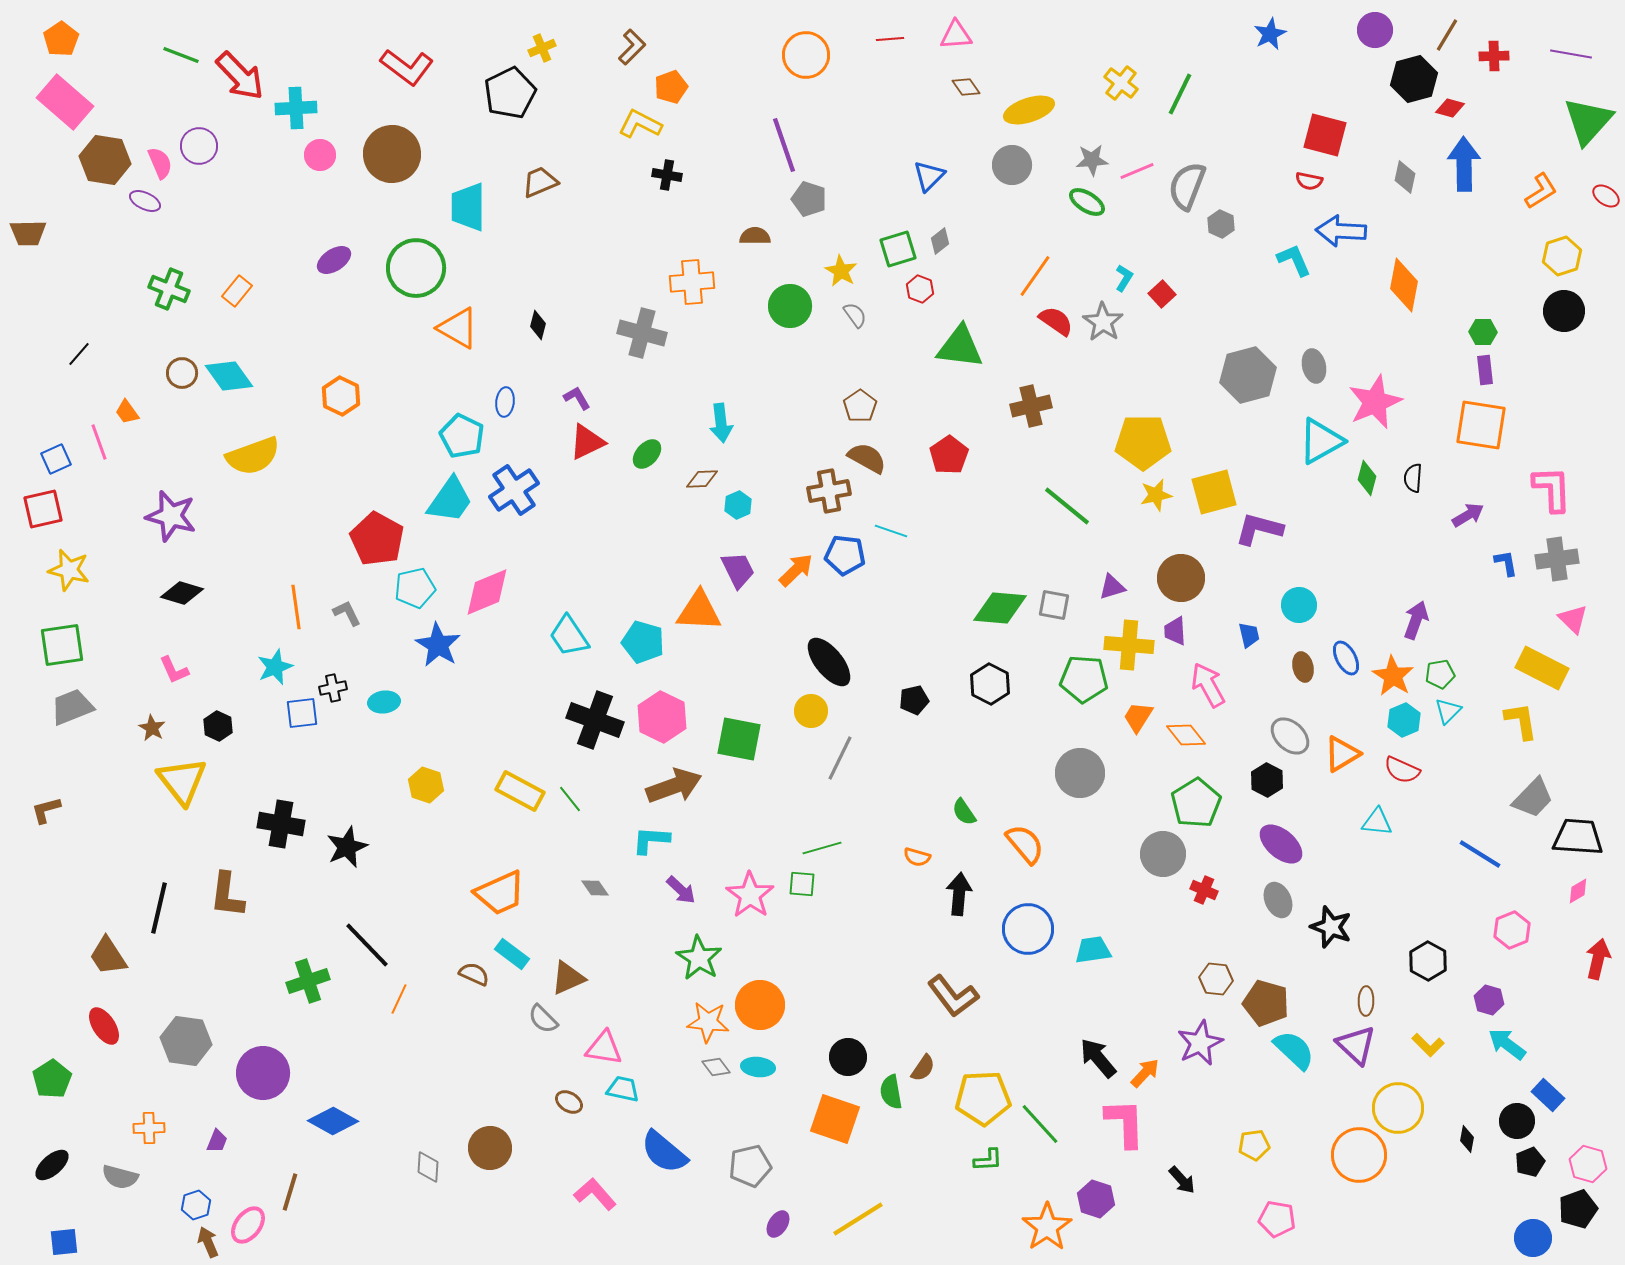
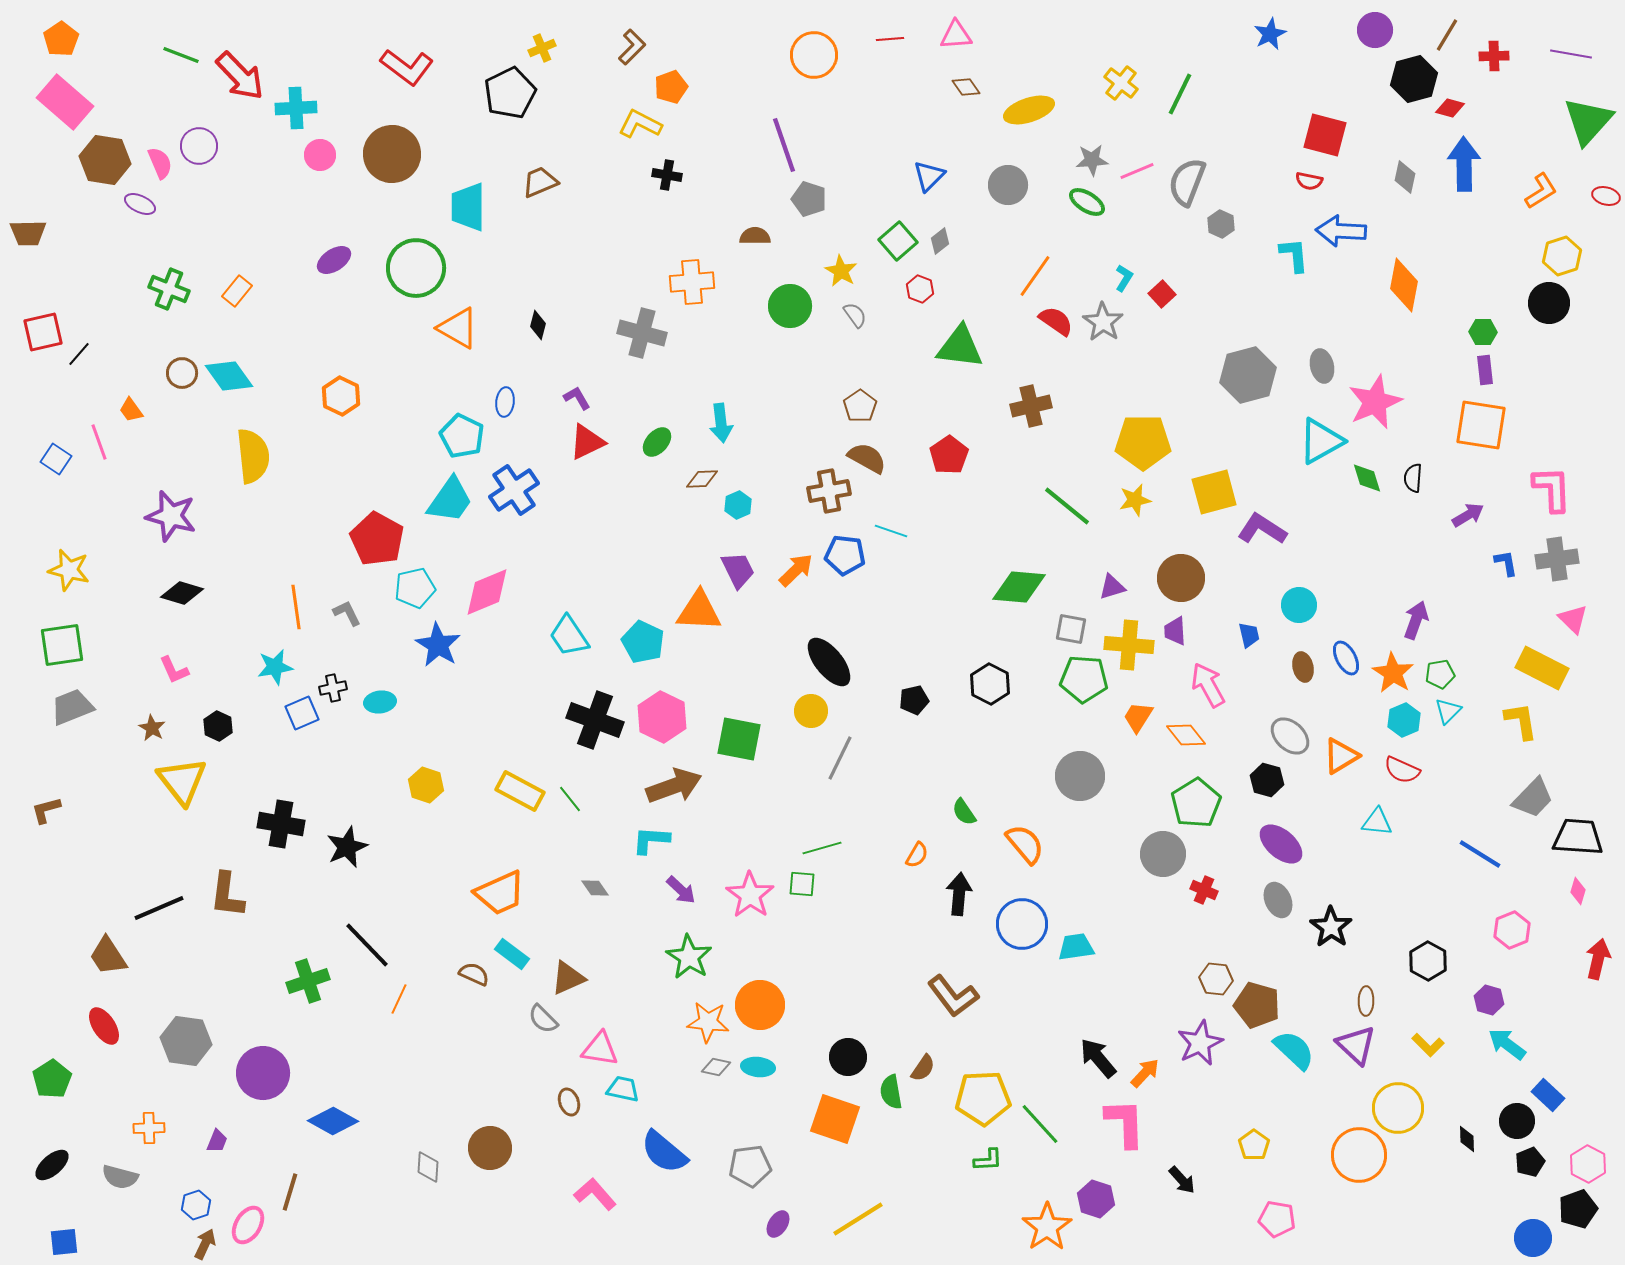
orange circle at (806, 55): moved 8 px right
gray circle at (1012, 165): moved 4 px left, 20 px down
gray semicircle at (1187, 186): moved 4 px up
red ellipse at (1606, 196): rotated 20 degrees counterclockwise
purple ellipse at (145, 201): moved 5 px left, 3 px down
green square at (898, 249): moved 8 px up; rotated 24 degrees counterclockwise
cyan L-shape at (1294, 260): moved 5 px up; rotated 18 degrees clockwise
black circle at (1564, 311): moved 15 px left, 8 px up
gray ellipse at (1314, 366): moved 8 px right
orange trapezoid at (127, 412): moved 4 px right, 2 px up
green ellipse at (647, 454): moved 10 px right, 12 px up
yellow semicircle at (253, 456): rotated 76 degrees counterclockwise
blue square at (56, 459): rotated 32 degrees counterclockwise
green diamond at (1367, 478): rotated 32 degrees counterclockwise
yellow star at (1156, 495): moved 21 px left, 5 px down
red square at (43, 509): moved 177 px up
purple L-shape at (1259, 529): moved 3 px right; rotated 18 degrees clockwise
gray square at (1054, 605): moved 17 px right, 24 px down
green diamond at (1000, 608): moved 19 px right, 21 px up
cyan pentagon at (643, 642): rotated 9 degrees clockwise
cyan star at (275, 667): rotated 12 degrees clockwise
orange star at (1393, 676): moved 3 px up
cyan ellipse at (384, 702): moved 4 px left
blue square at (302, 713): rotated 16 degrees counterclockwise
orange triangle at (1342, 754): moved 1 px left, 2 px down
gray circle at (1080, 773): moved 3 px down
black hexagon at (1267, 780): rotated 12 degrees counterclockwise
orange semicircle at (917, 857): moved 2 px up; rotated 76 degrees counterclockwise
pink diamond at (1578, 891): rotated 44 degrees counterclockwise
black line at (159, 908): rotated 54 degrees clockwise
black star at (1331, 927): rotated 15 degrees clockwise
blue circle at (1028, 929): moved 6 px left, 5 px up
cyan trapezoid at (1093, 950): moved 17 px left, 3 px up
green star at (699, 958): moved 10 px left, 1 px up
brown pentagon at (1266, 1003): moved 9 px left, 2 px down
pink triangle at (604, 1048): moved 4 px left, 1 px down
gray diamond at (716, 1067): rotated 40 degrees counterclockwise
brown ellipse at (569, 1102): rotated 40 degrees clockwise
black diamond at (1467, 1139): rotated 12 degrees counterclockwise
yellow pentagon at (1254, 1145): rotated 28 degrees counterclockwise
pink hexagon at (1588, 1164): rotated 12 degrees clockwise
gray pentagon at (750, 1166): rotated 6 degrees clockwise
pink ellipse at (248, 1225): rotated 6 degrees counterclockwise
brown arrow at (208, 1242): moved 3 px left, 2 px down; rotated 48 degrees clockwise
